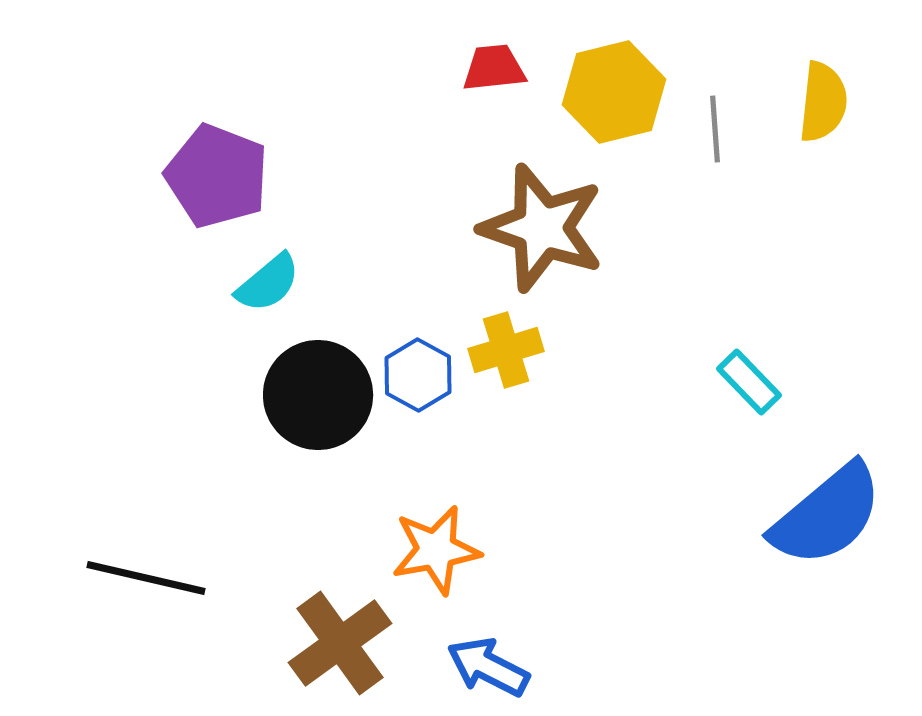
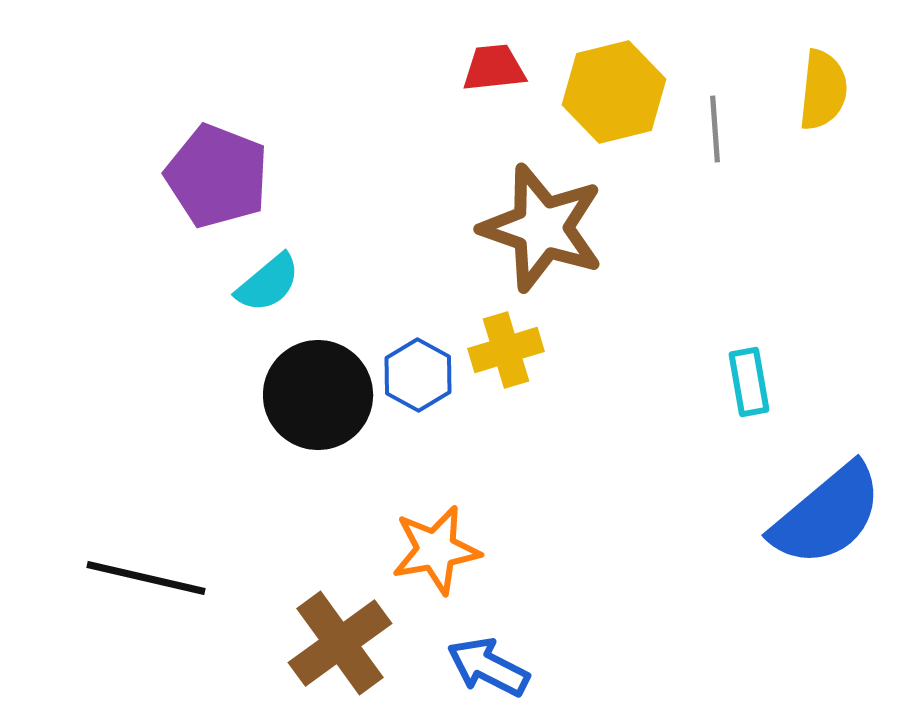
yellow semicircle: moved 12 px up
cyan rectangle: rotated 34 degrees clockwise
